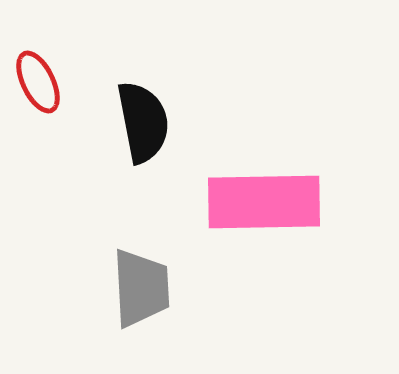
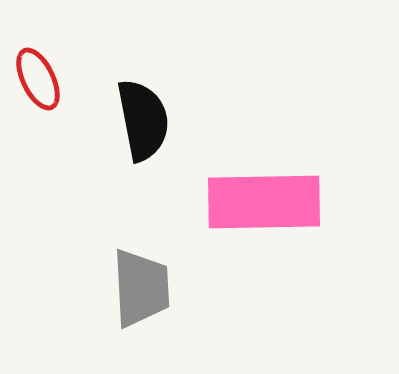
red ellipse: moved 3 px up
black semicircle: moved 2 px up
